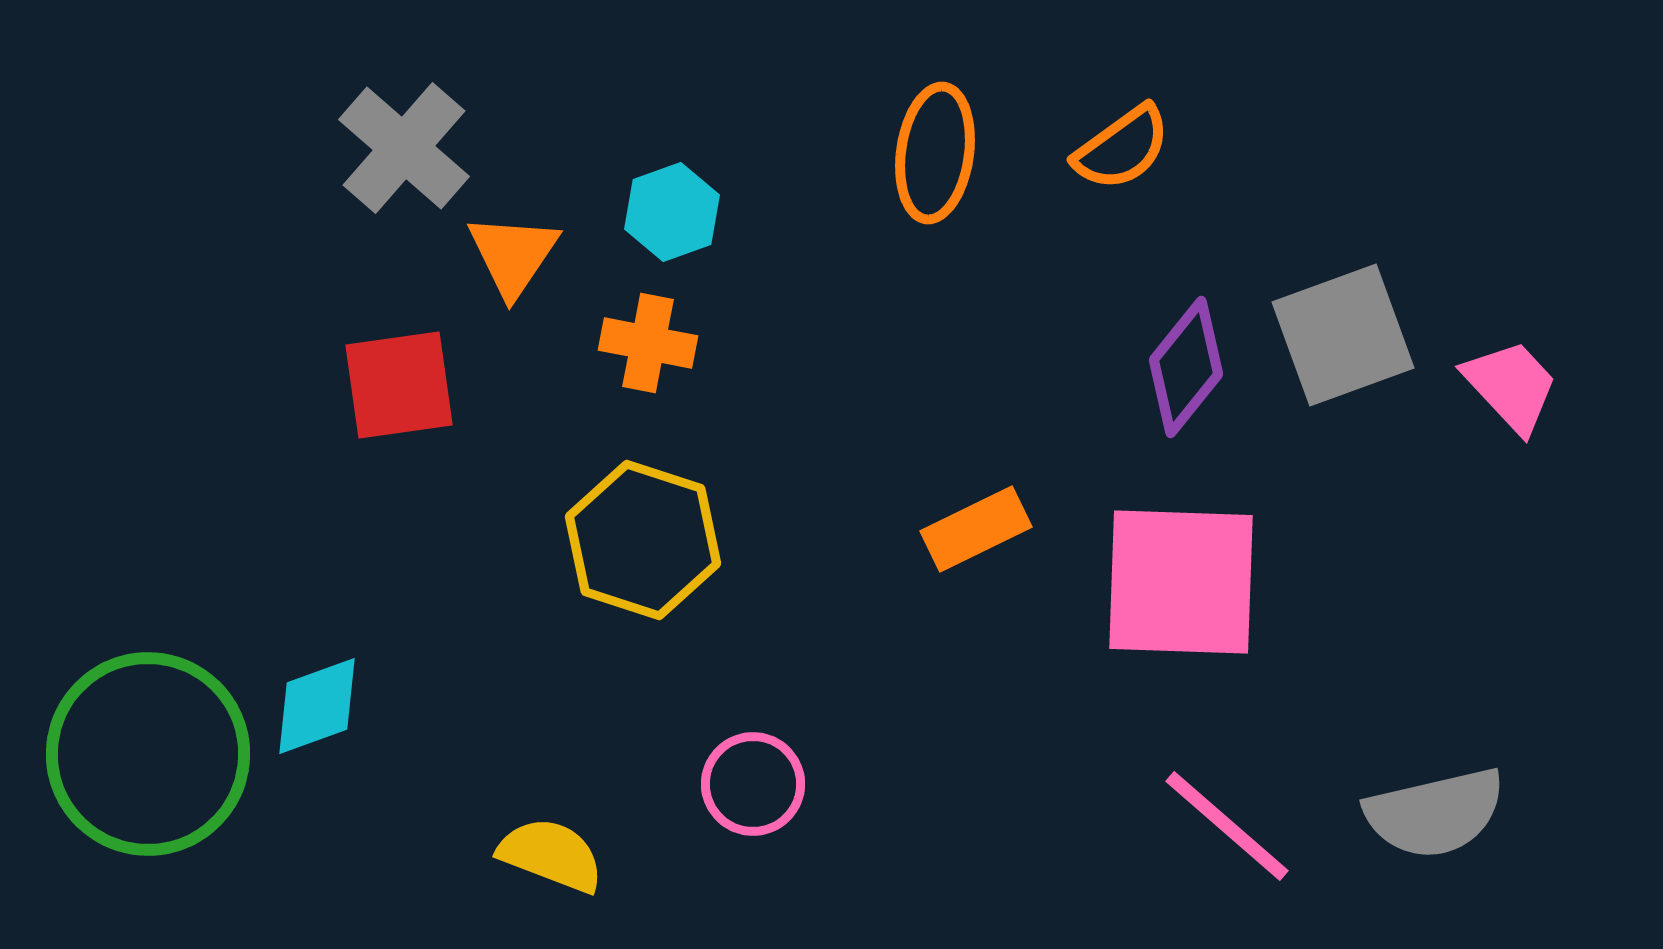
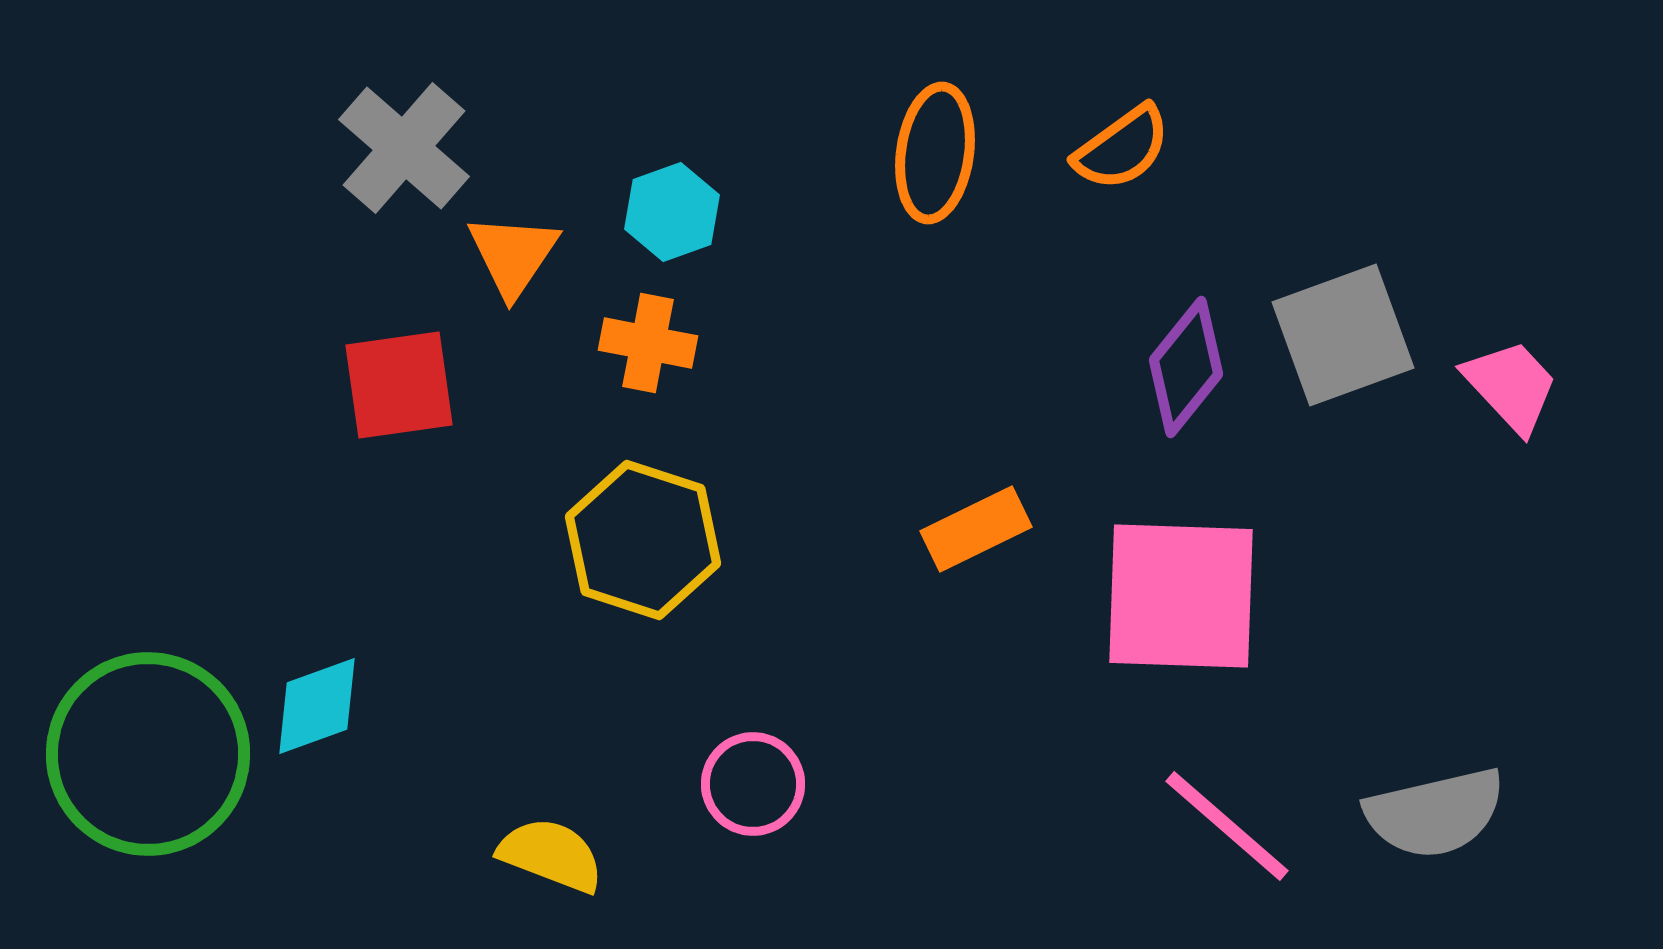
pink square: moved 14 px down
